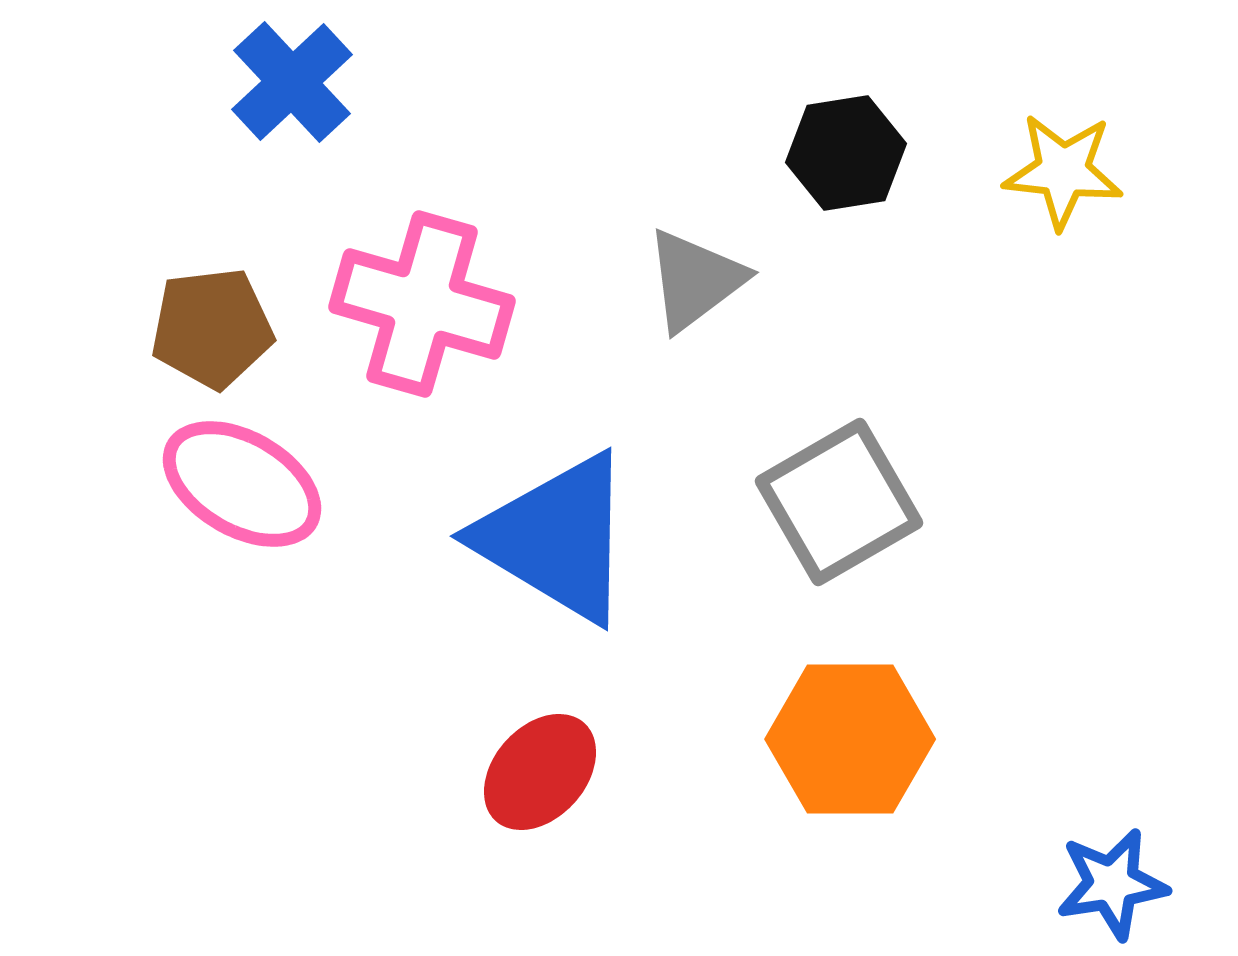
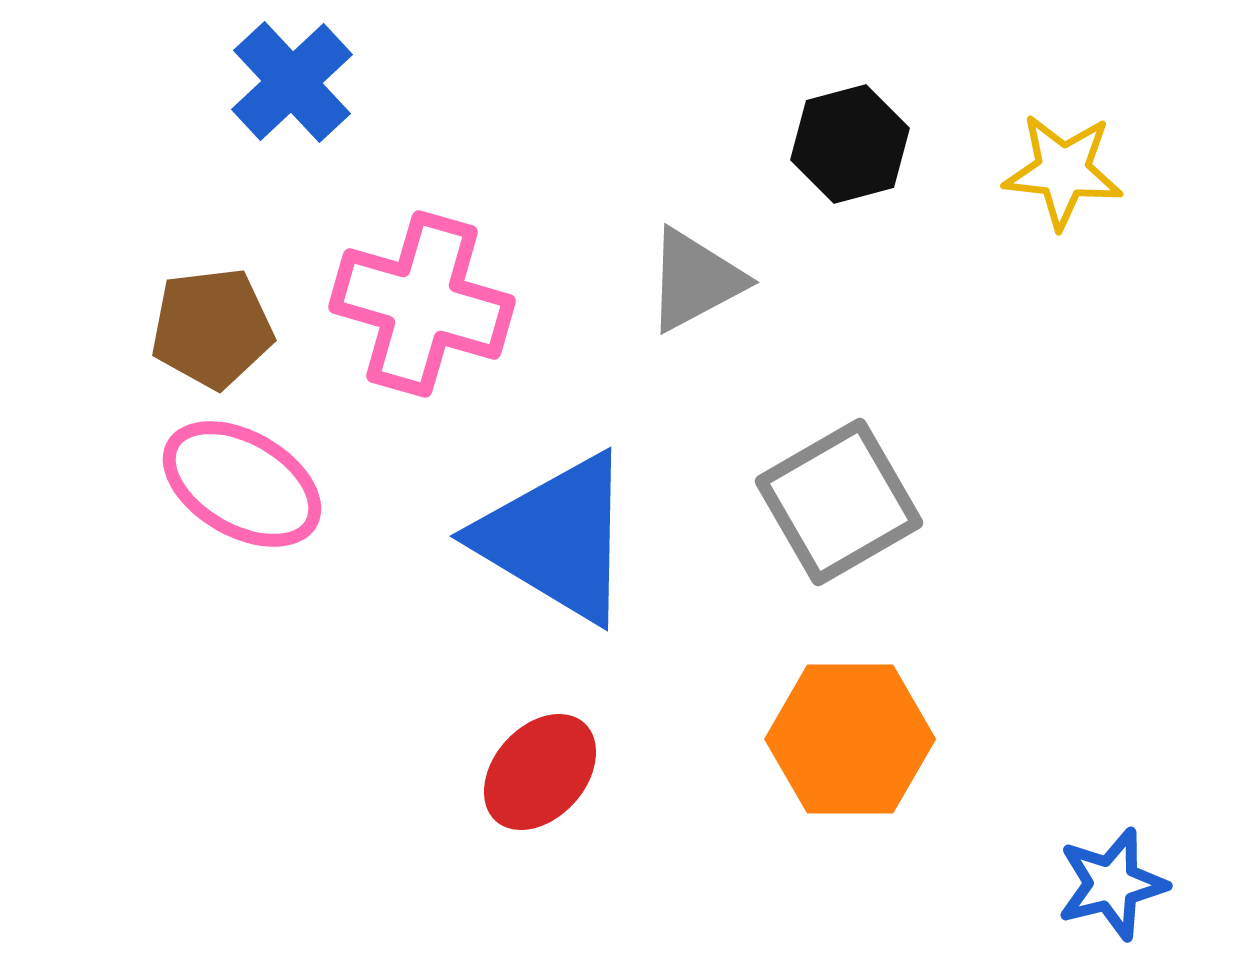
black hexagon: moved 4 px right, 9 px up; rotated 6 degrees counterclockwise
gray triangle: rotated 9 degrees clockwise
blue star: rotated 5 degrees counterclockwise
